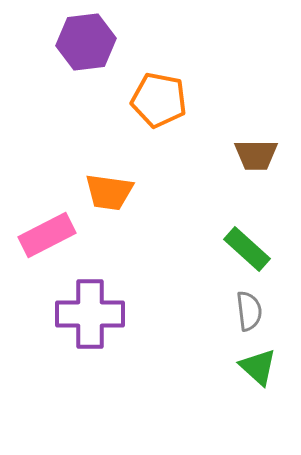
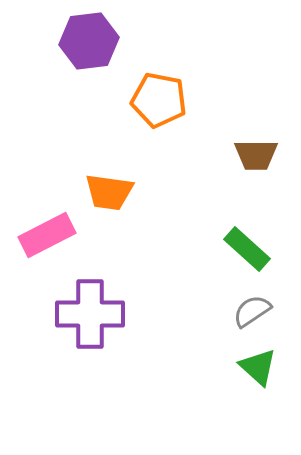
purple hexagon: moved 3 px right, 1 px up
gray semicircle: moved 3 px right; rotated 117 degrees counterclockwise
